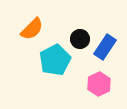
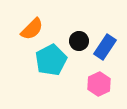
black circle: moved 1 px left, 2 px down
cyan pentagon: moved 4 px left
